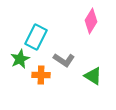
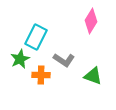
green triangle: rotated 12 degrees counterclockwise
